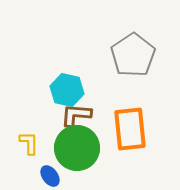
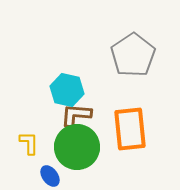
green circle: moved 1 px up
